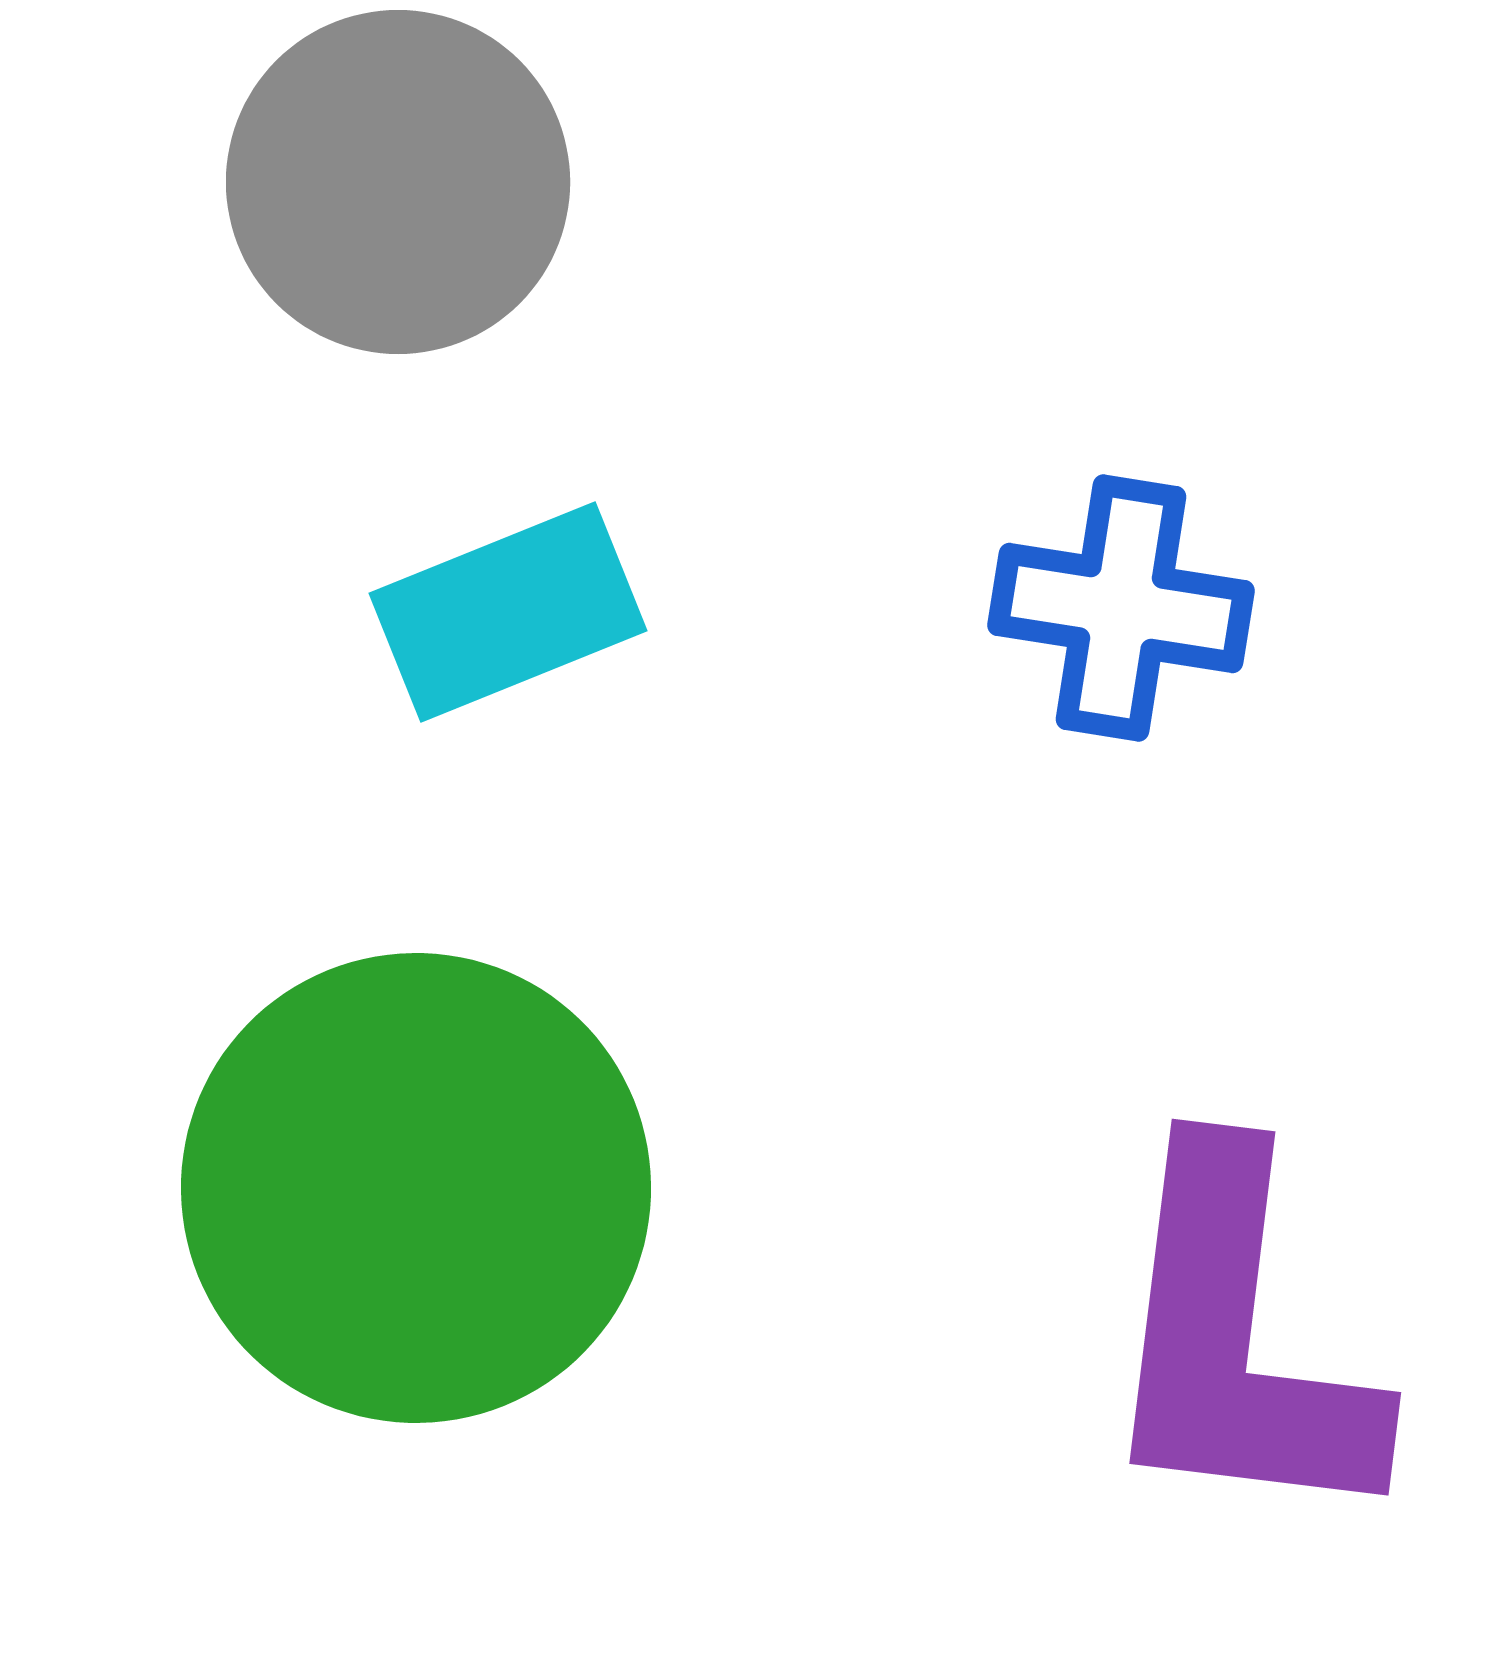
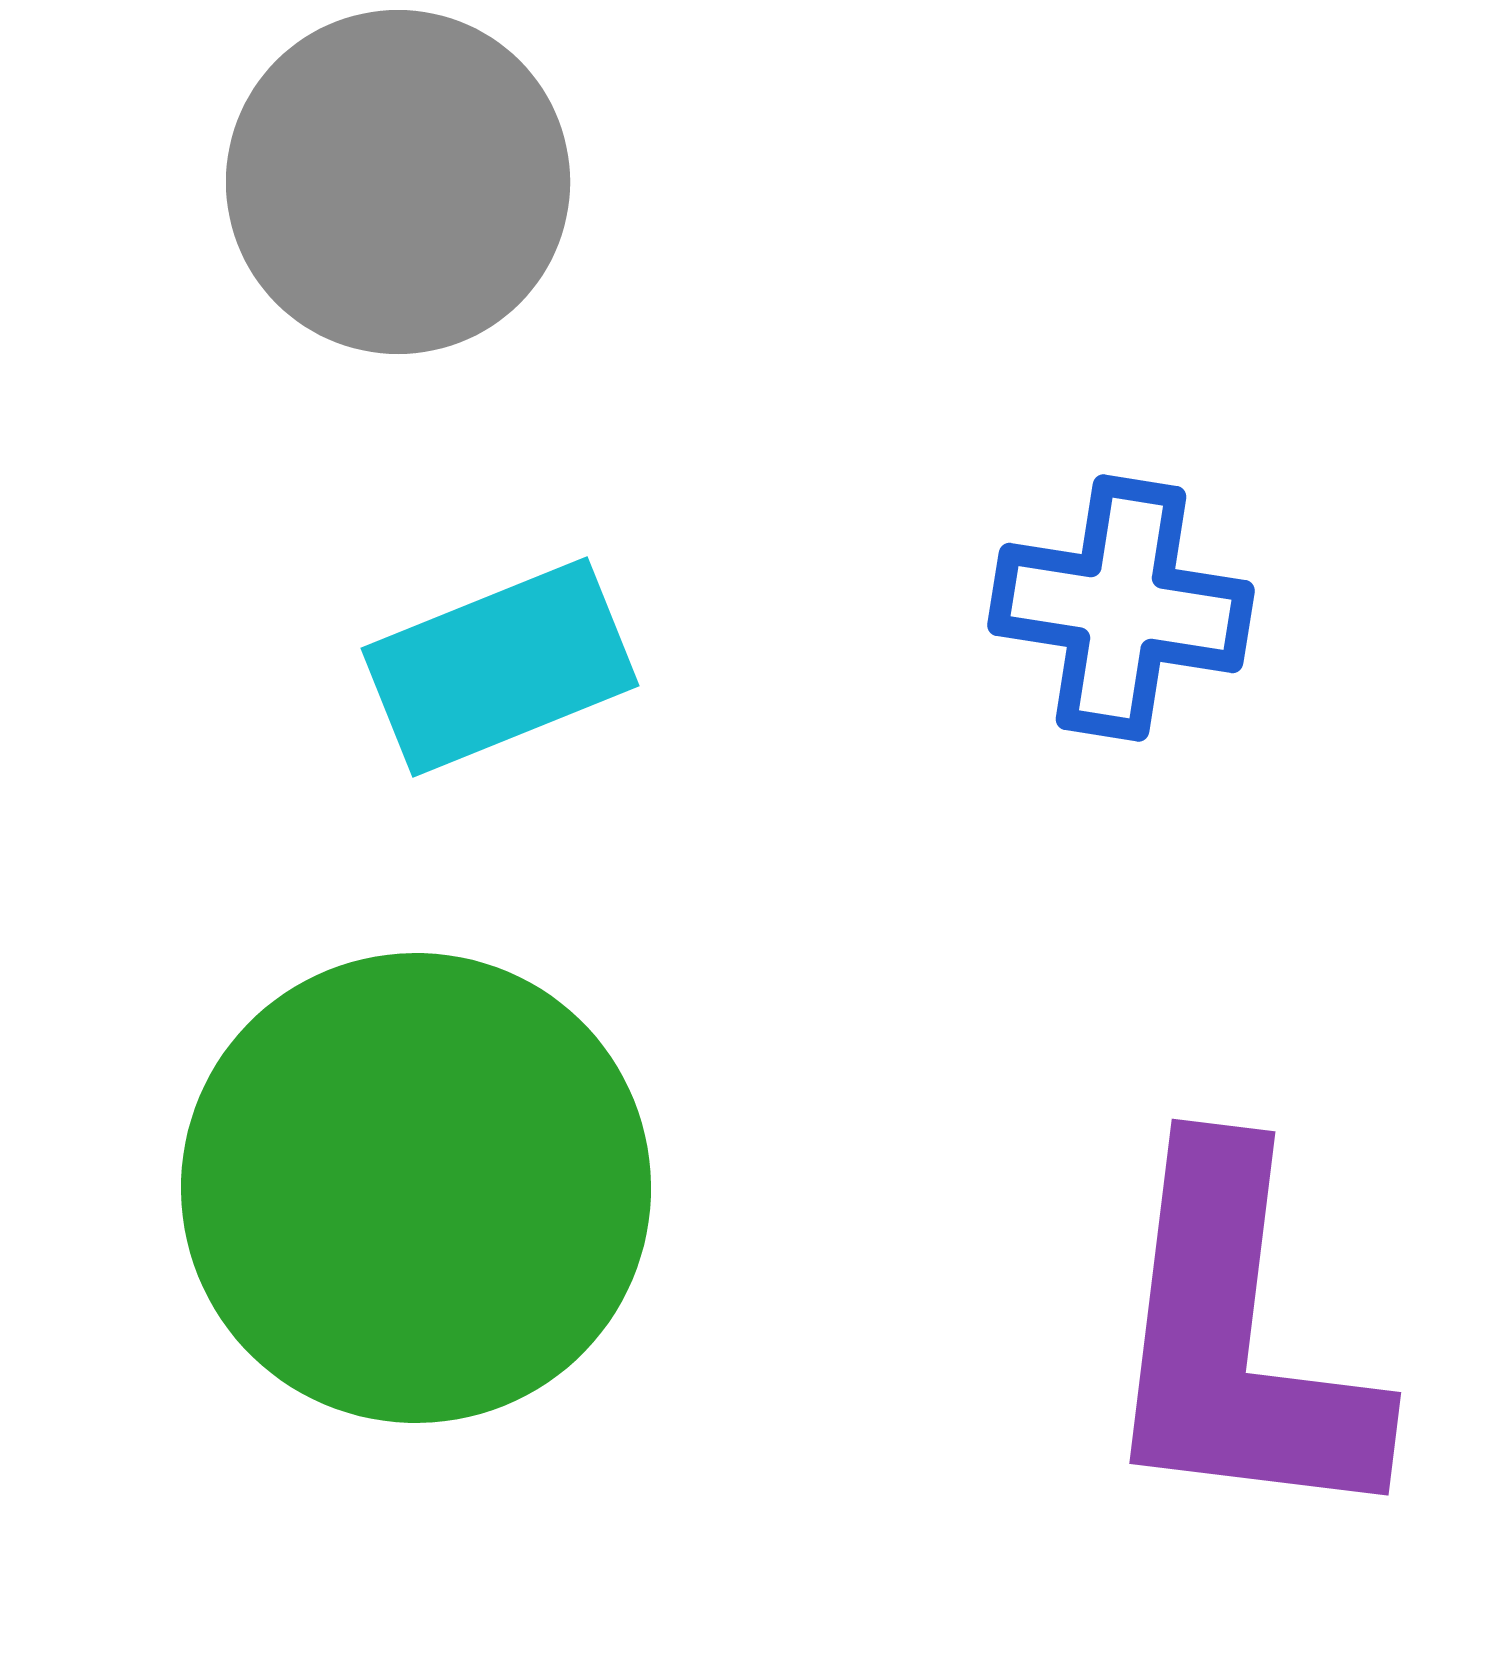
cyan rectangle: moved 8 px left, 55 px down
